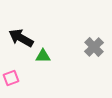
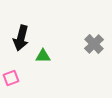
black arrow: rotated 105 degrees counterclockwise
gray cross: moved 3 px up
